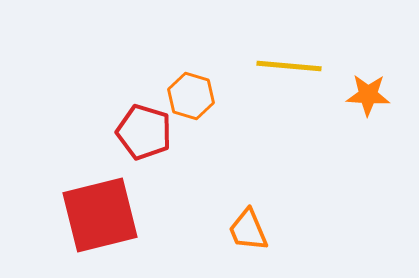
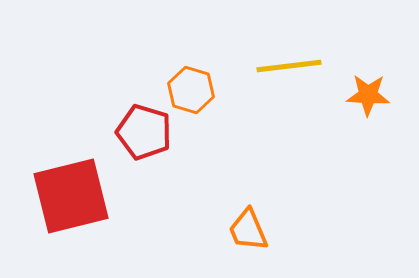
yellow line: rotated 12 degrees counterclockwise
orange hexagon: moved 6 px up
red square: moved 29 px left, 19 px up
